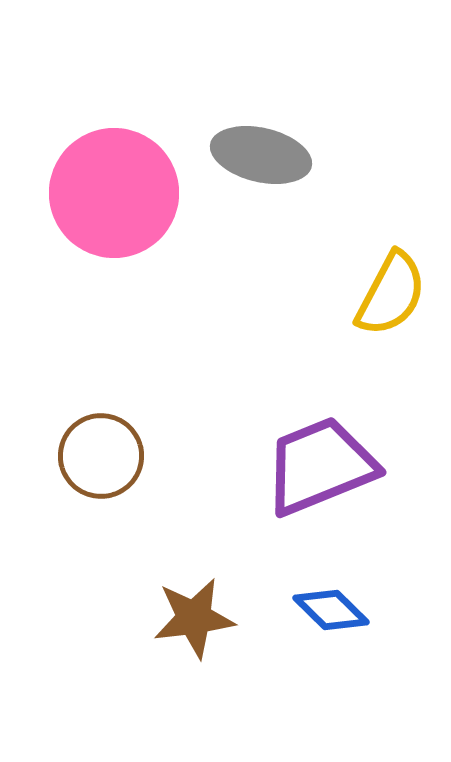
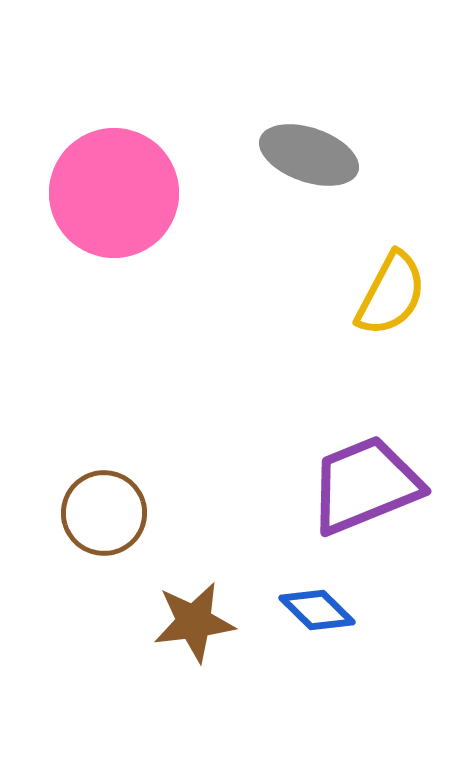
gray ellipse: moved 48 px right; rotated 6 degrees clockwise
brown circle: moved 3 px right, 57 px down
purple trapezoid: moved 45 px right, 19 px down
blue diamond: moved 14 px left
brown star: moved 4 px down
